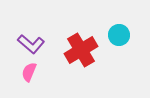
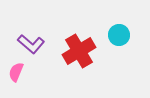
red cross: moved 2 px left, 1 px down
pink semicircle: moved 13 px left
